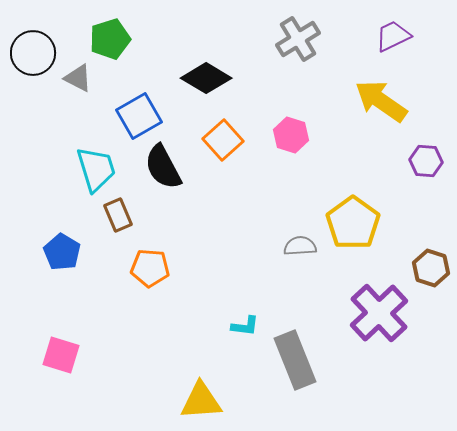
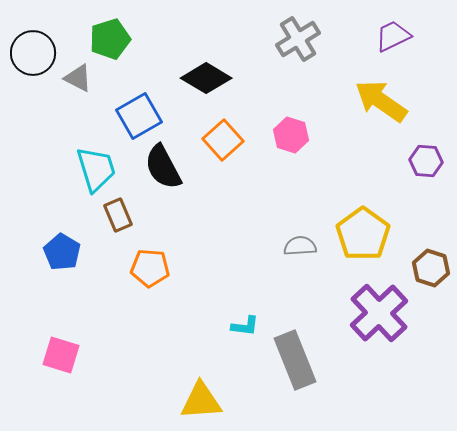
yellow pentagon: moved 10 px right, 11 px down
